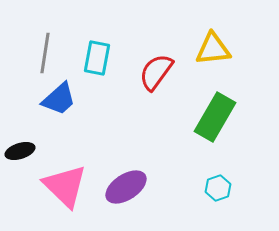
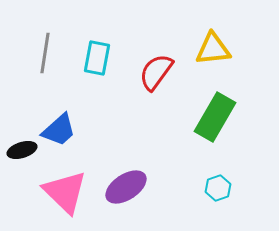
blue trapezoid: moved 31 px down
black ellipse: moved 2 px right, 1 px up
pink triangle: moved 6 px down
